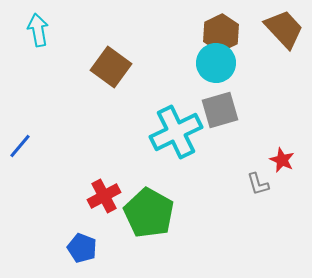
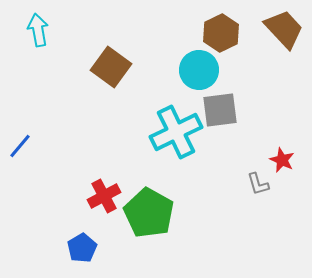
cyan circle: moved 17 px left, 7 px down
gray square: rotated 9 degrees clockwise
blue pentagon: rotated 20 degrees clockwise
